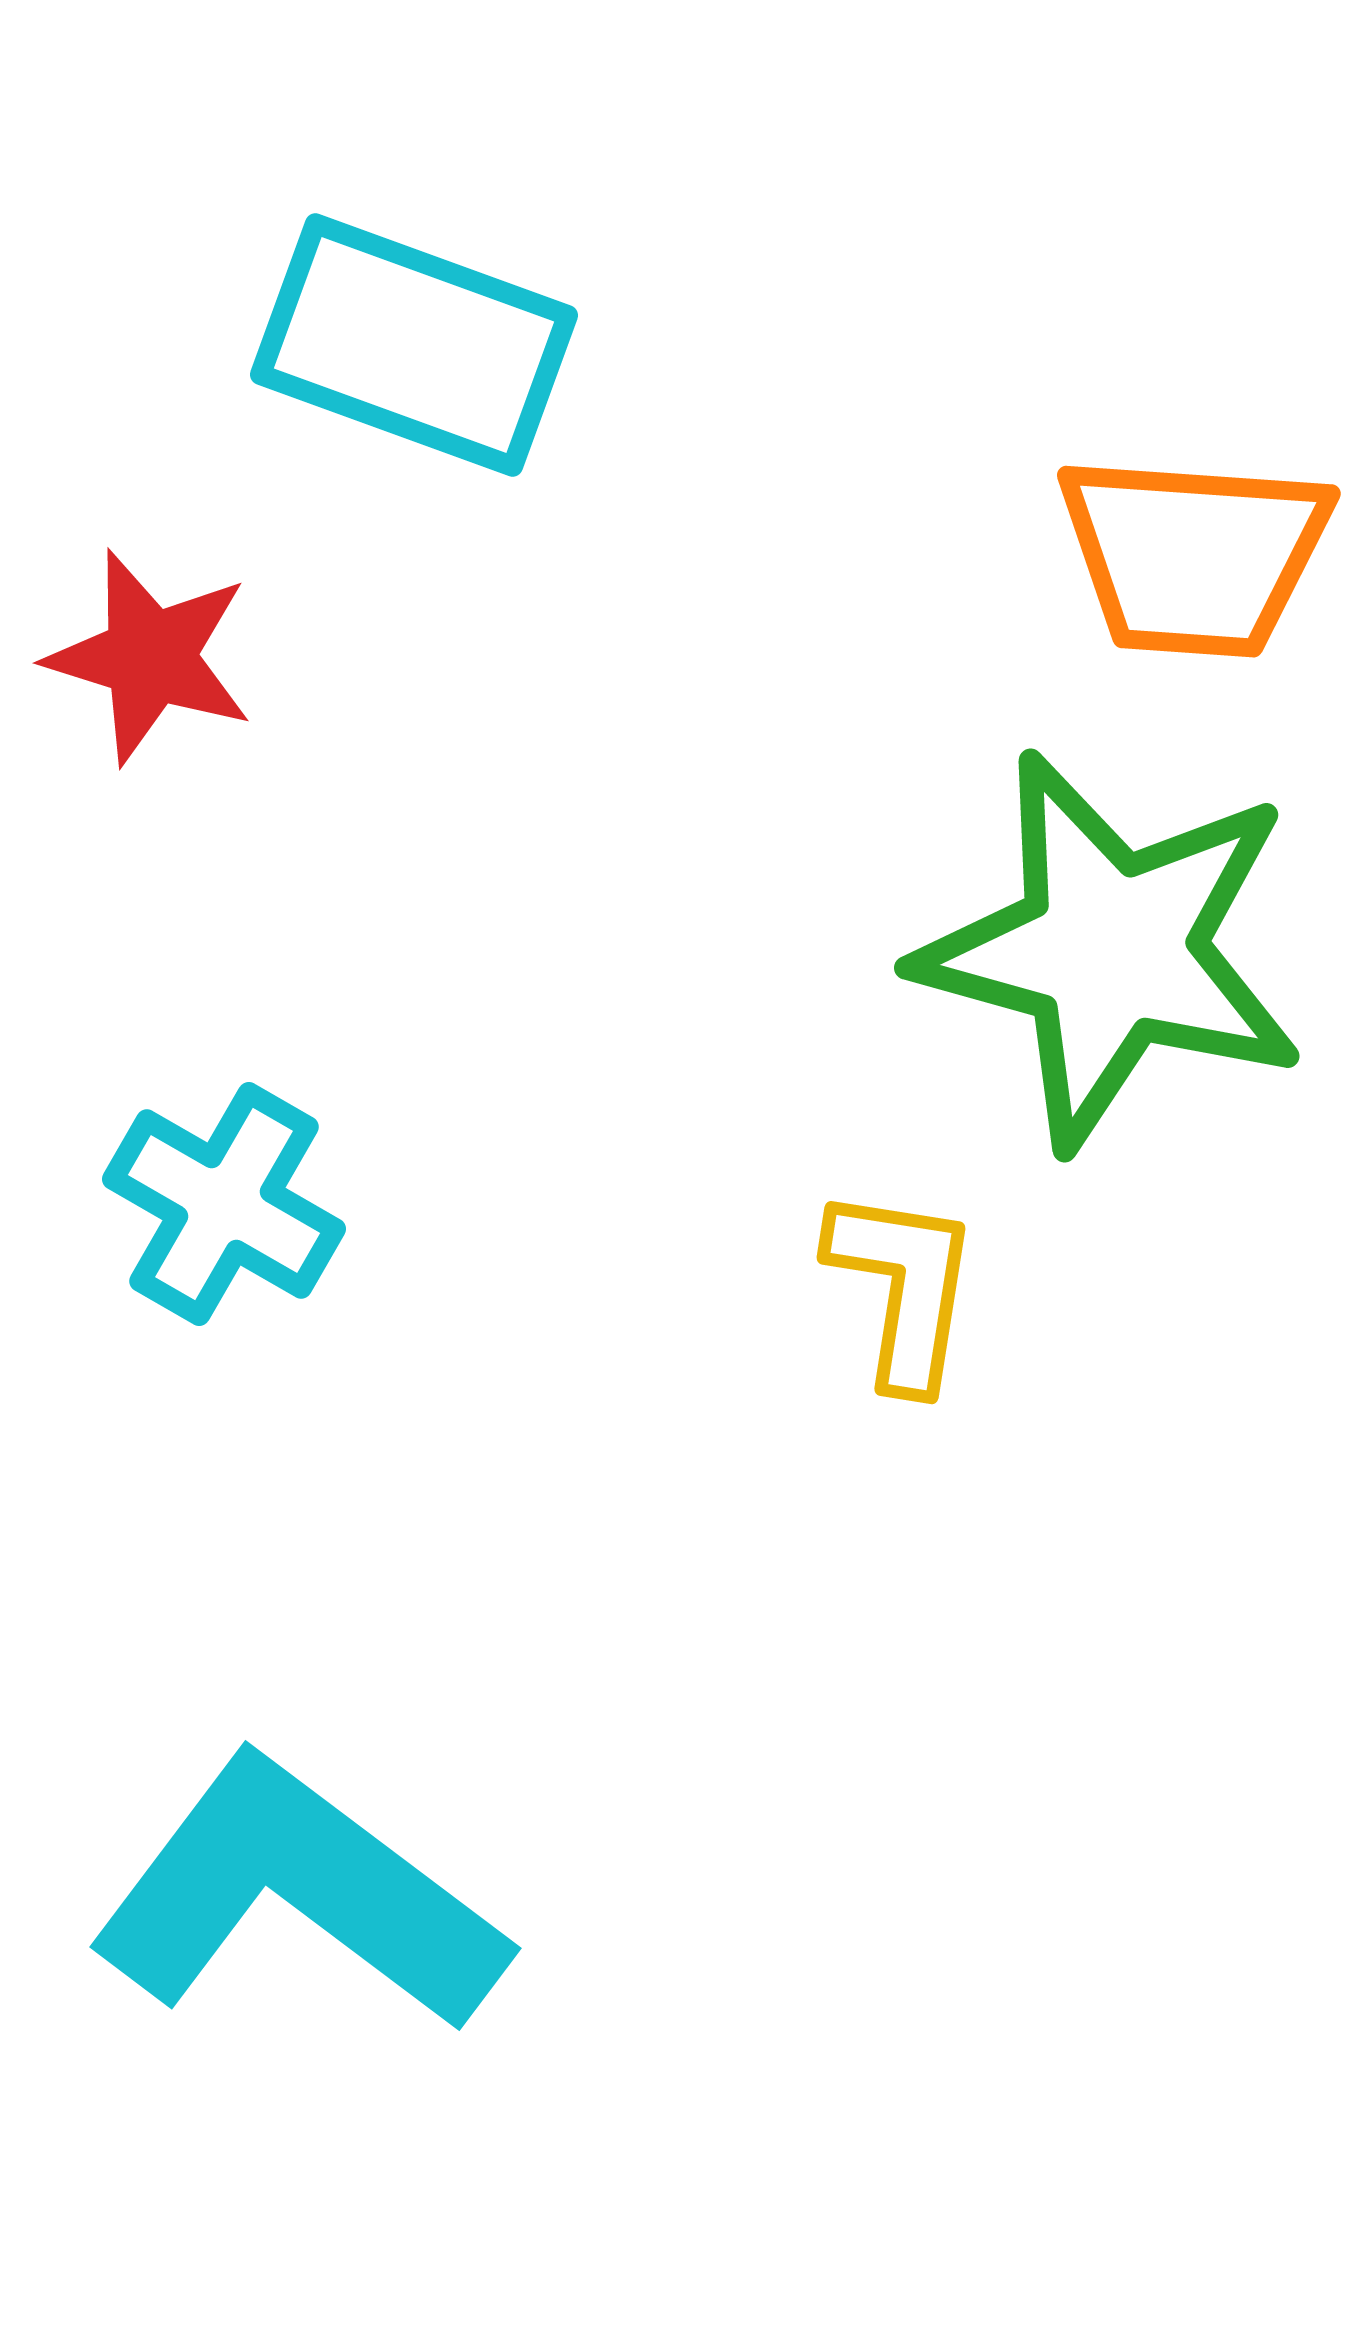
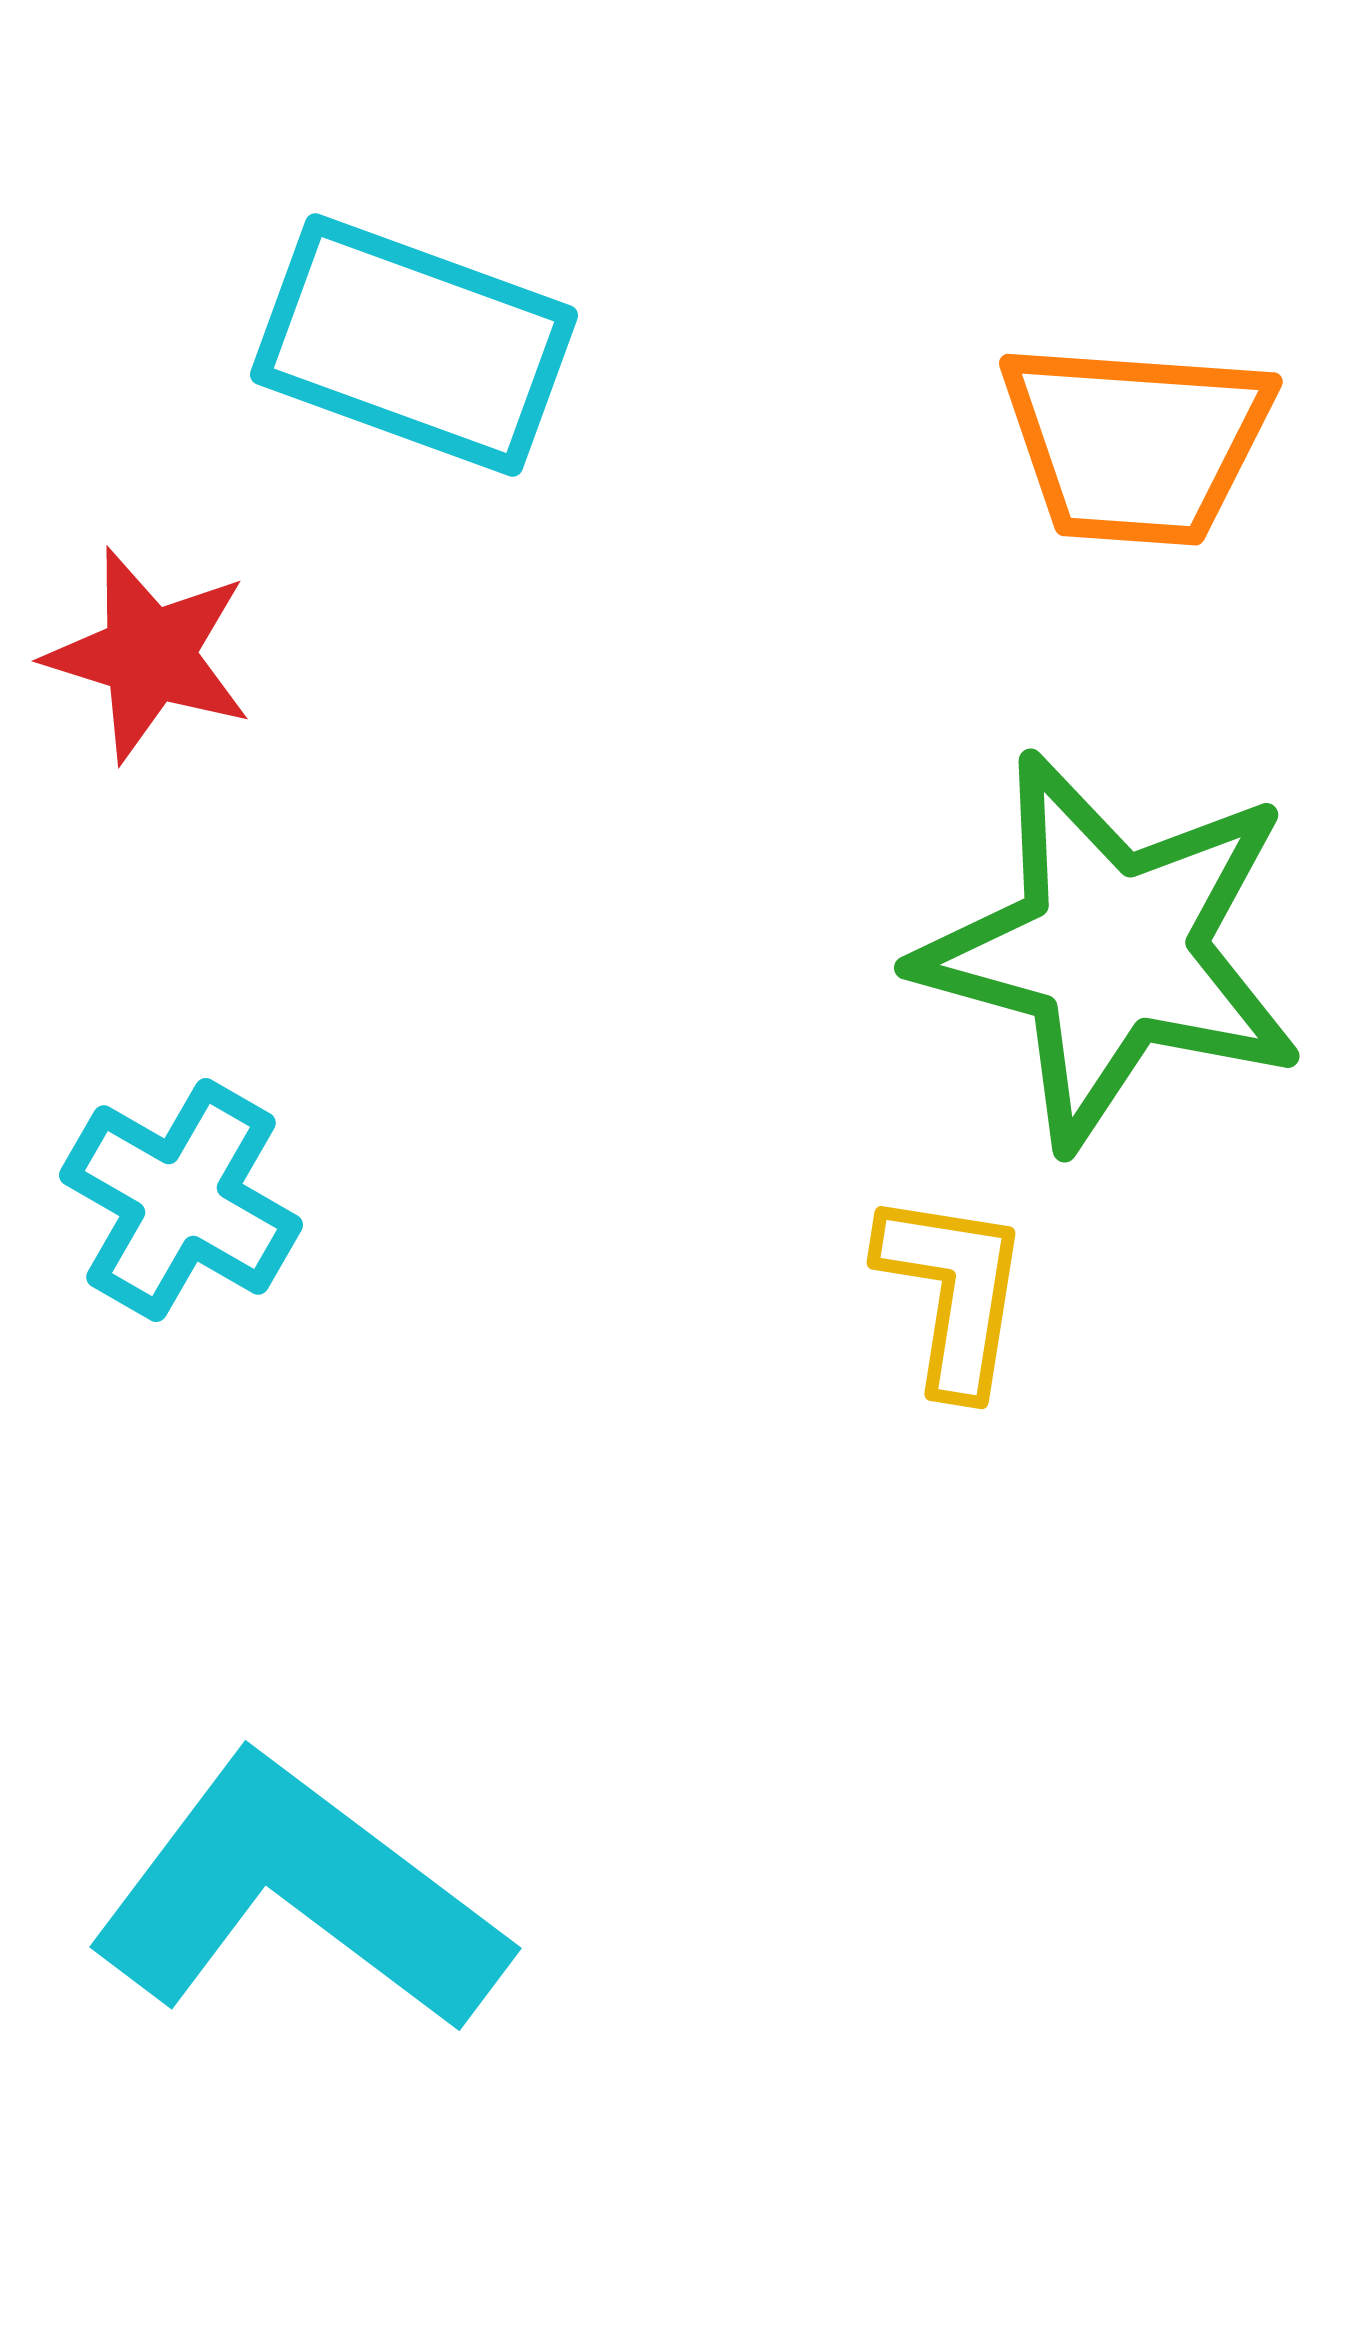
orange trapezoid: moved 58 px left, 112 px up
red star: moved 1 px left, 2 px up
cyan cross: moved 43 px left, 4 px up
yellow L-shape: moved 50 px right, 5 px down
